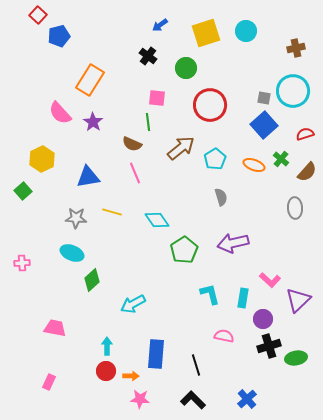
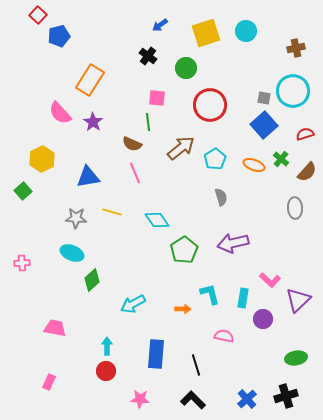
black cross at (269, 346): moved 17 px right, 50 px down
orange arrow at (131, 376): moved 52 px right, 67 px up
